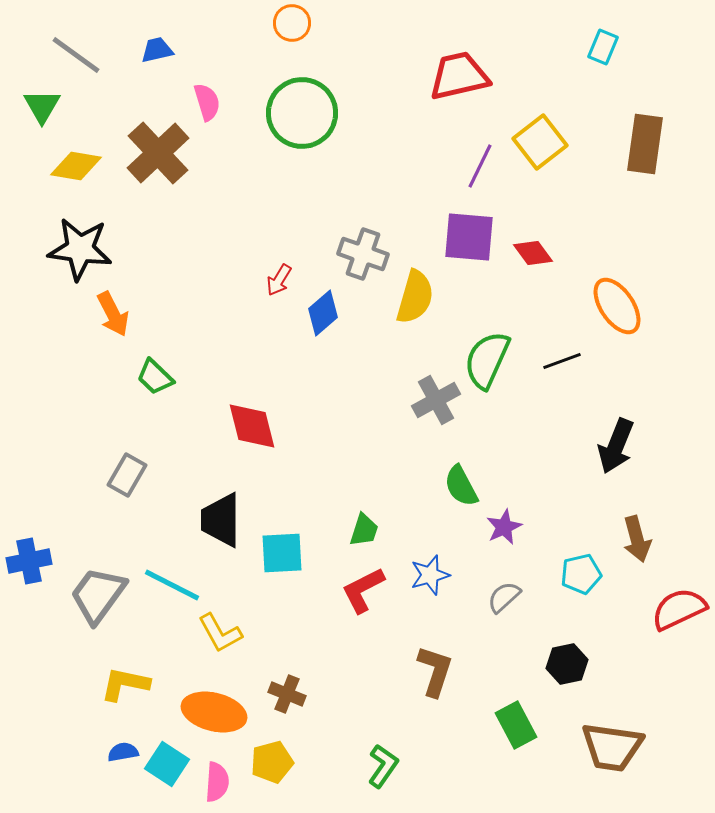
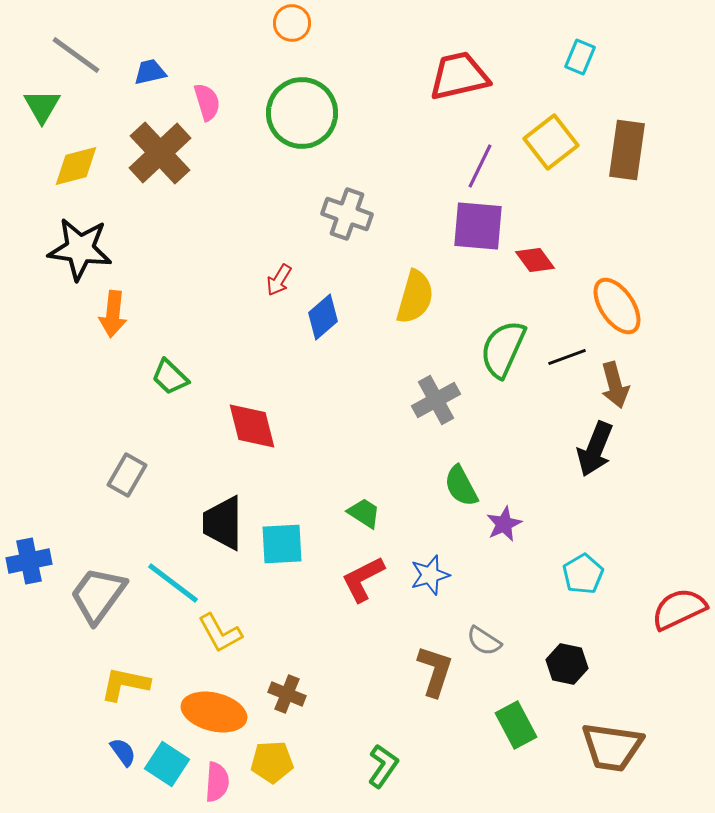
cyan rectangle at (603, 47): moved 23 px left, 10 px down
blue trapezoid at (157, 50): moved 7 px left, 22 px down
yellow square at (540, 142): moved 11 px right
brown rectangle at (645, 144): moved 18 px left, 6 px down
brown cross at (158, 153): moved 2 px right
yellow diamond at (76, 166): rotated 24 degrees counterclockwise
purple square at (469, 237): moved 9 px right, 11 px up
red diamond at (533, 253): moved 2 px right, 7 px down
gray cross at (363, 254): moved 16 px left, 40 px up
blue diamond at (323, 313): moved 4 px down
orange arrow at (113, 314): rotated 33 degrees clockwise
green semicircle at (487, 360): moved 16 px right, 11 px up
black line at (562, 361): moved 5 px right, 4 px up
green trapezoid at (155, 377): moved 15 px right
black arrow at (616, 446): moved 21 px left, 3 px down
black trapezoid at (221, 520): moved 2 px right, 3 px down
purple star at (504, 527): moved 3 px up
green trapezoid at (364, 530): moved 17 px up; rotated 75 degrees counterclockwise
brown arrow at (637, 539): moved 22 px left, 154 px up
cyan square at (282, 553): moved 9 px up
cyan pentagon at (581, 574): moved 2 px right; rotated 18 degrees counterclockwise
cyan line at (172, 585): moved 1 px right, 2 px up; rotated 10 degrees clockwise
red L-shape at (363, 590): moved 11 px up
gray semicircle at (504, 597): moved 20 px left, 44 px down; rotated 105 degrees counterclockwise
black hexagon at (567, 664): rotated 24 degrees clockwise
blue semicircle at (123, 752): rotated 64 degrees clockwise
yellow pentagon at (272, 762): rotated 12 degrees clockwise
